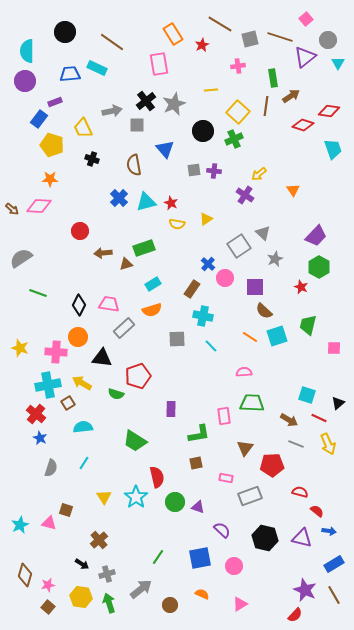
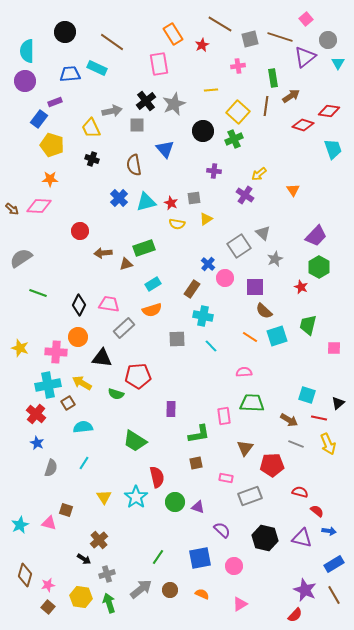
yellow trapezoid at (83, 128): moved 8 px right
gray square at (194, 170): moved 28 px down
red pentagon at (138, 376): rotated 15 degrees clockwise
red line at (319, 418): rotated 14 degrees counterclockwise
blue star at (40, 438): moved 3 px left, 5 px down
black arrow at (82, 564): moved 2 px right, 5 px up
brown circle at (170, 605): moved 15 px up
